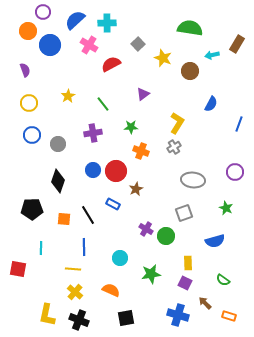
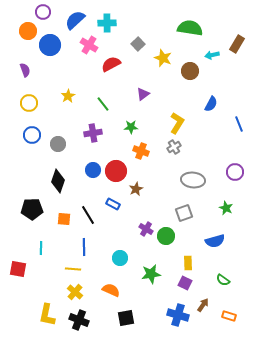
blue line at (239, 124): rotated 42 degrees counterclockwise
brown arrow at (205, 303): moved 2 px left, 2 px down; rotated 80 degrees clockwise
